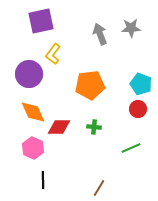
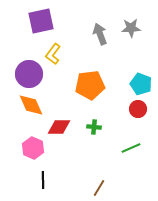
orange diamond: moved 2 px left, 7 px up
